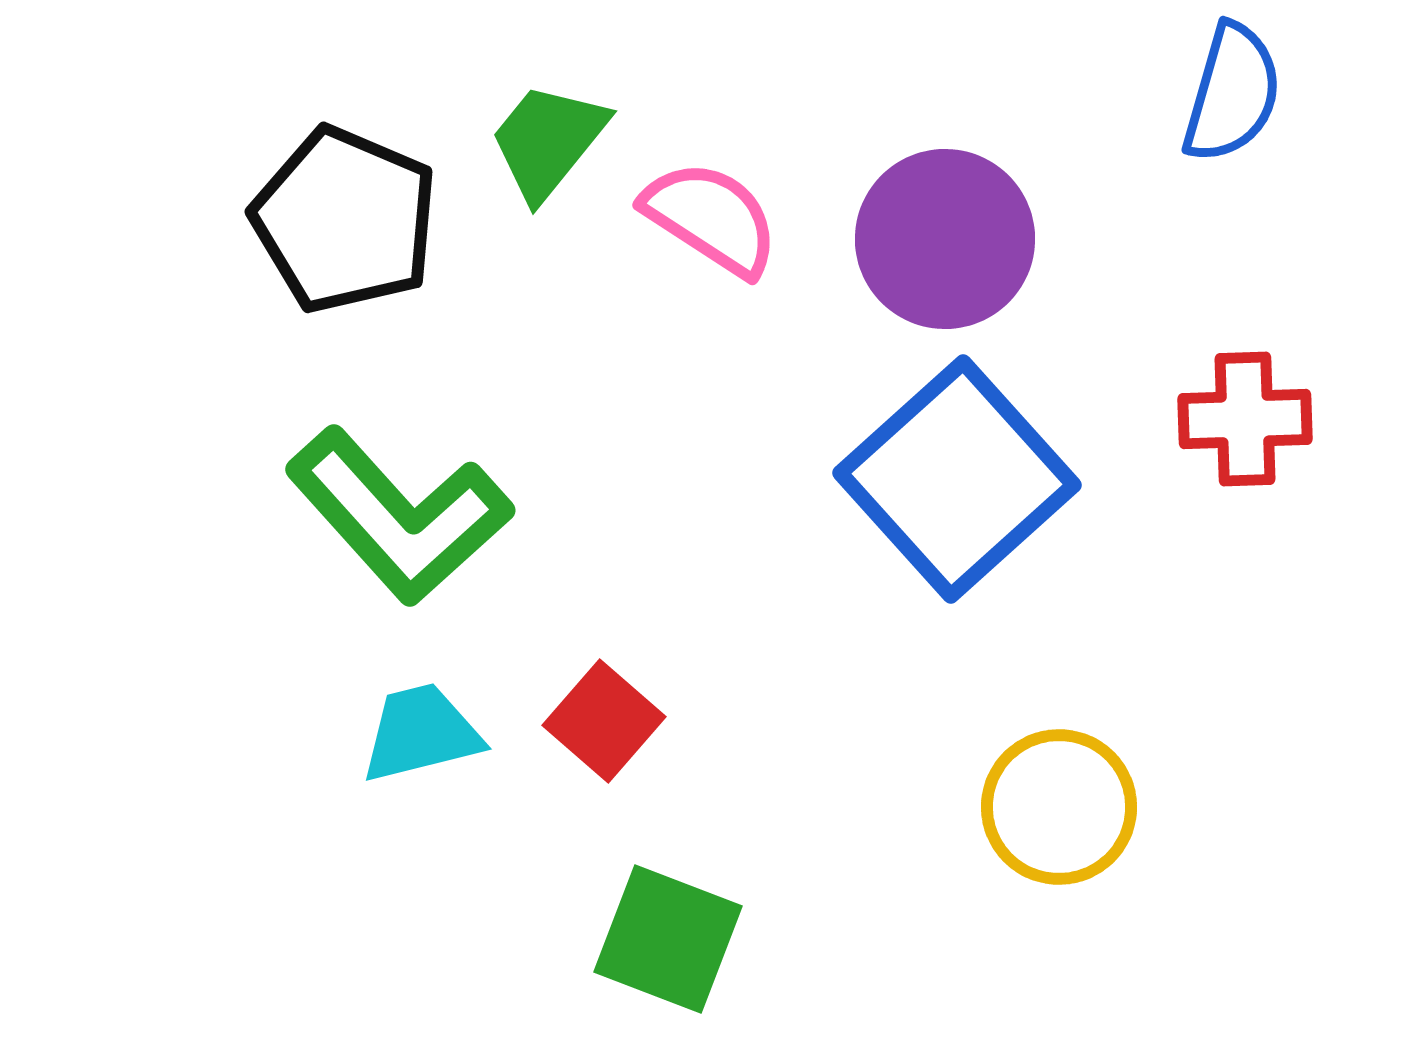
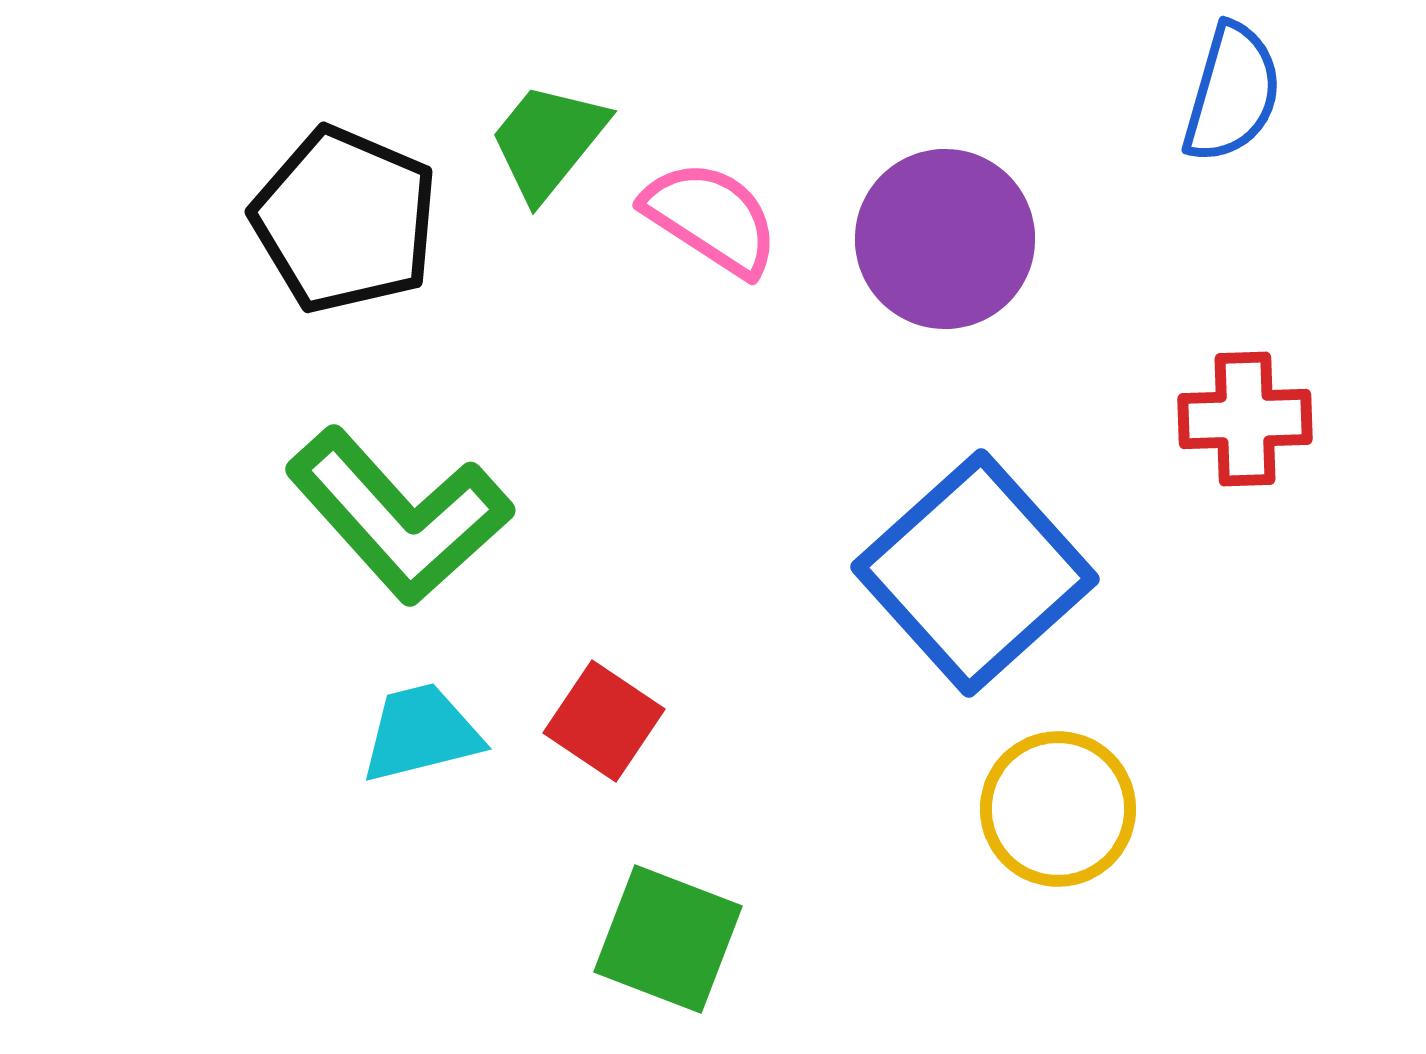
blue square: moved 18 px right, 94 px down
red square: rotated 7 degrees counterclockwise
yellow circle: moved 1 px left, 2 px down
